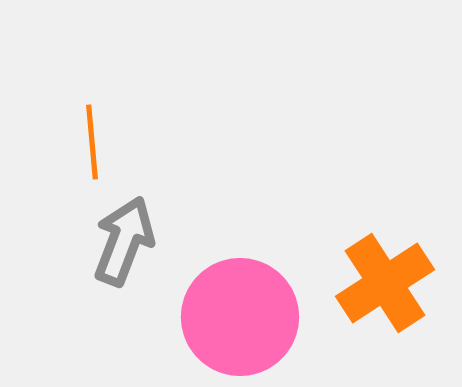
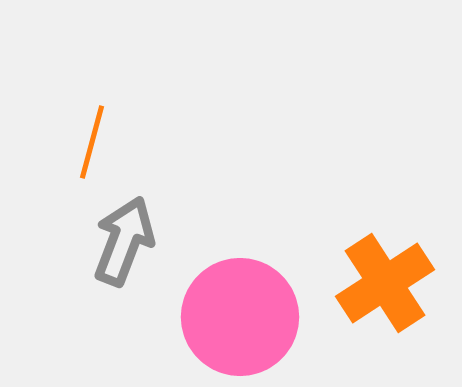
orange line: rotated 20 degrees clockwise
